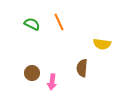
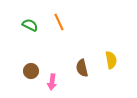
green semicircle: moved 2 px left, 1 px down
yellow semicircle: moved 9 px right, 16 px down; rotated 108 degrees counterclockwise
brown semicircle: rotated 18 degrees counterclockwise
brown circle: moved 1 px left, 2 px up
